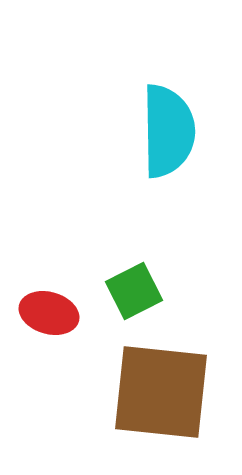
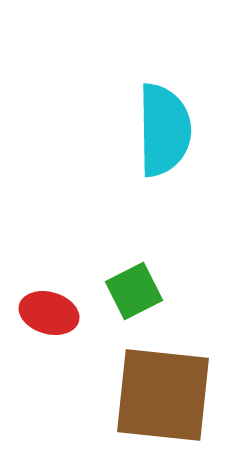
cyan semicircle: moved 4 px left, 1 px up
brown square: moved 2 px right, 3 px down
